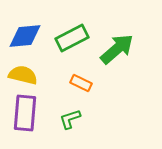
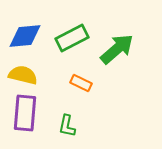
green L-shape: moved 3 px left, 7 px down; rotated 60 degrees counterclockwise
